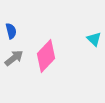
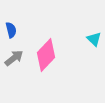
blue semicircle: moved 1 px up
pink diamond: moved 1 px up
